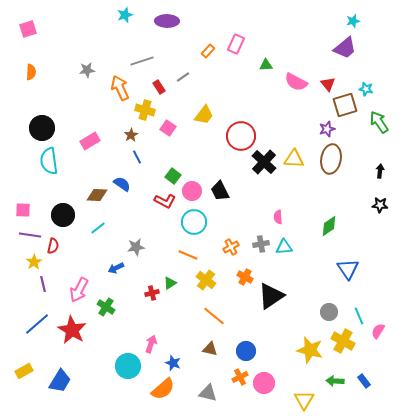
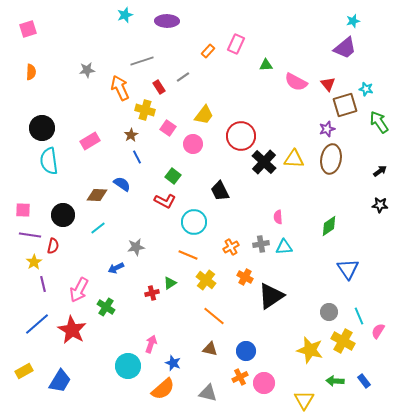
black arrow at (380, 171): rotated 48 degrees clockwise
pink circle at (192, 191): moved 1 px right, 47 px up
